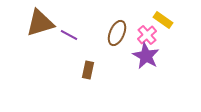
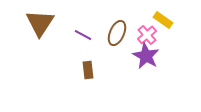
brown triangle: rotated 40 degrees counterclockwise
purple line: moved 14 px right
brown rectangle: rotated 18 degrees counterclockwise
